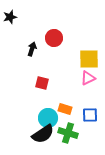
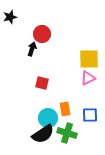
red circle: moved 12 px left, 4 px up
orange rectangle: rotated 64 degrees clockwise
green cross: moved 1 px left
